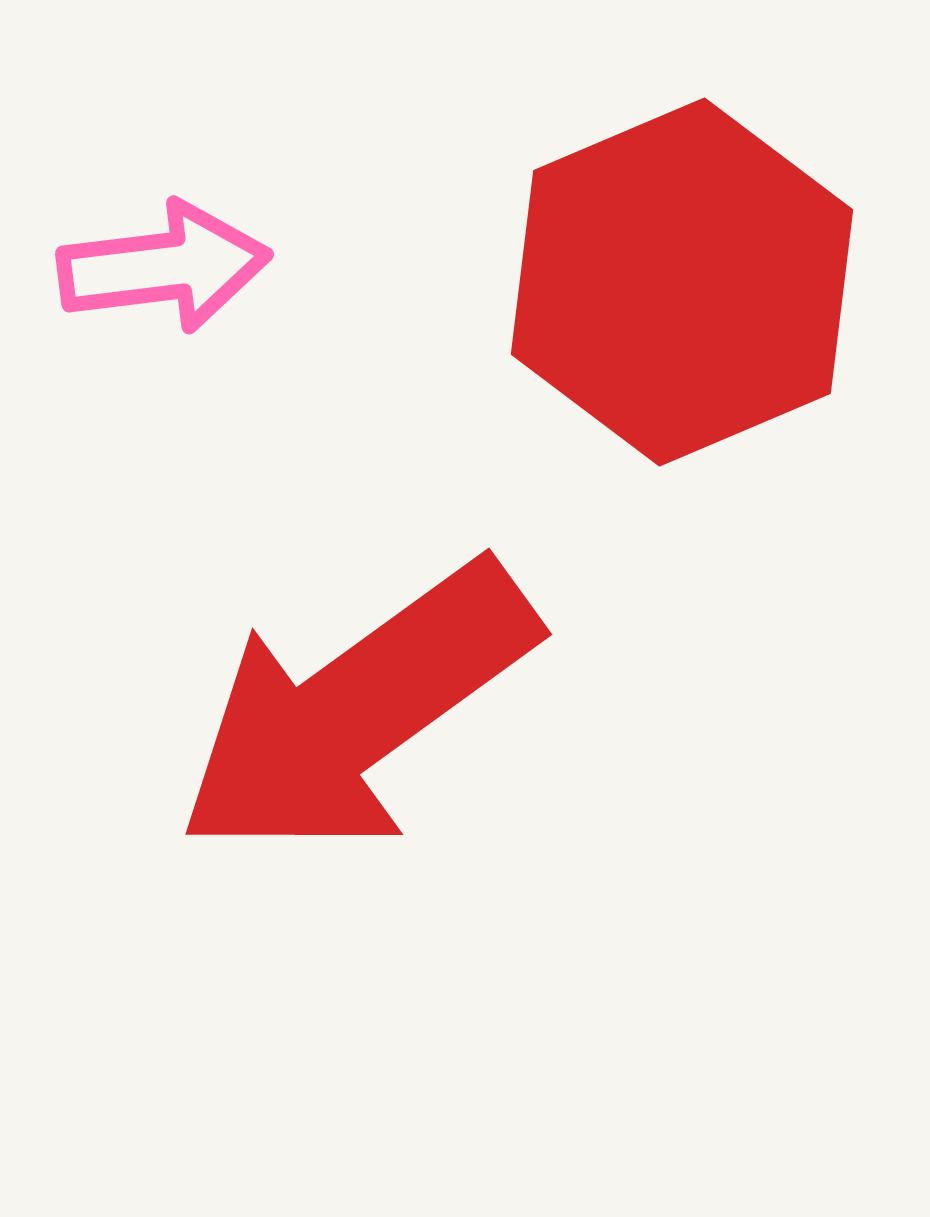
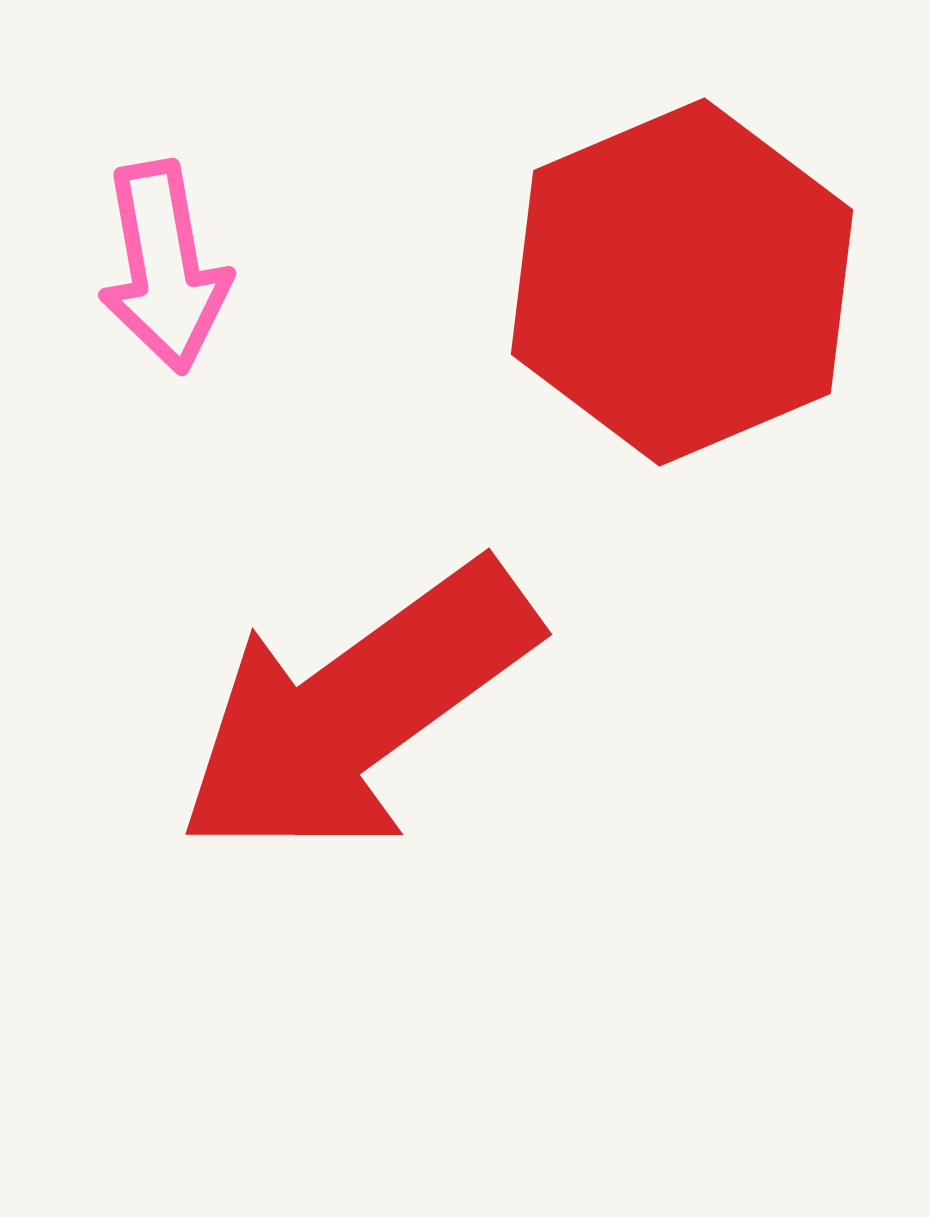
pink arrow: rotated 87 degrees clockwise
